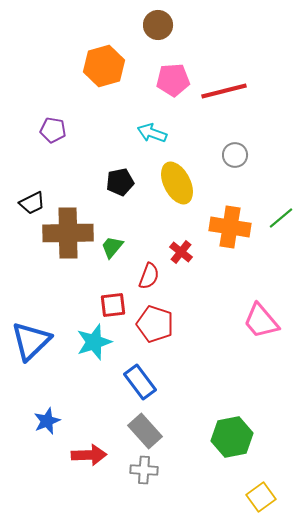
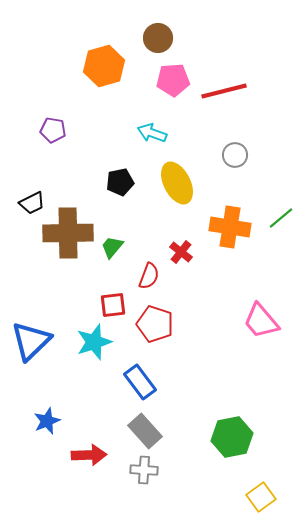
brown circle: moved 13 px down
